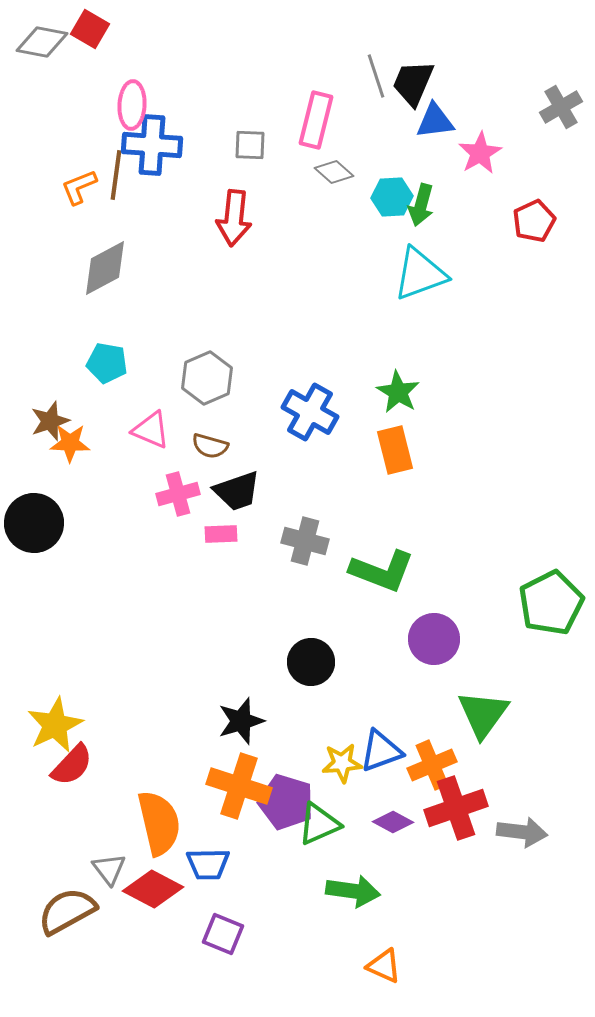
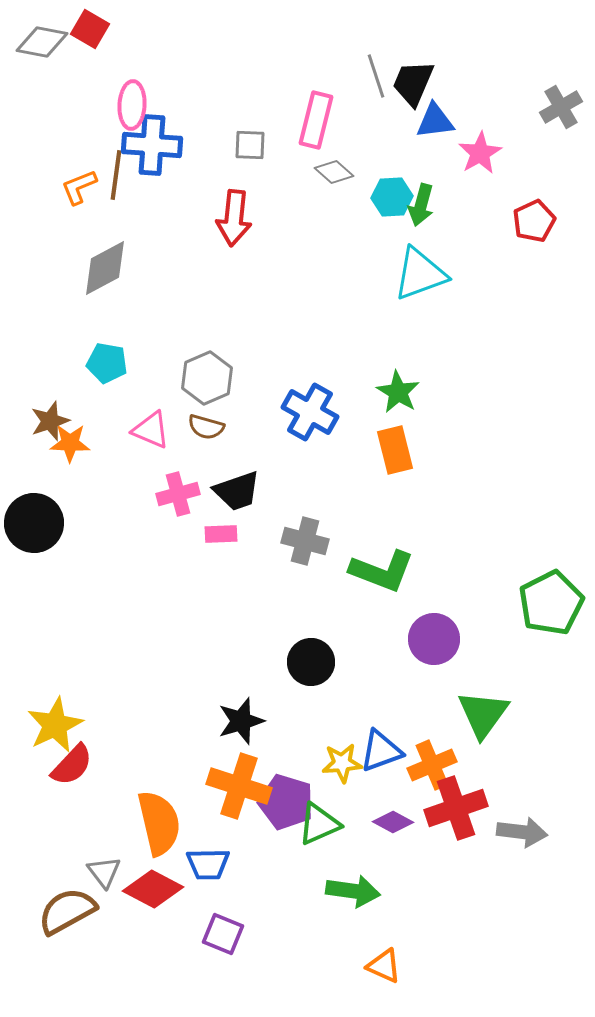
brown semicircle at (210, 446): moved 4 px left, 19 px up
gray triangle at (109, 869): moved 5 px left, 3 px down
